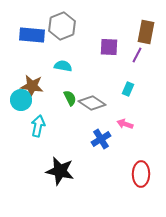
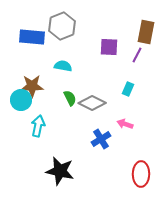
blue rectangle: moved 2 px down
brown star: rotated 10 degrees counterclockwise
gray diamond: rotated 8 degrees counterclockwise
